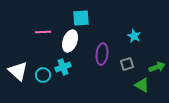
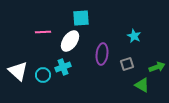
white ellipse: rotated 15 degrees clockwise
